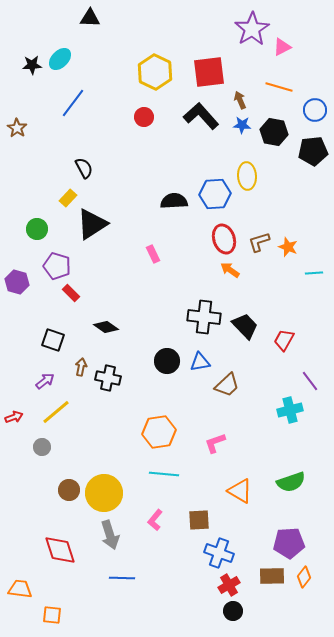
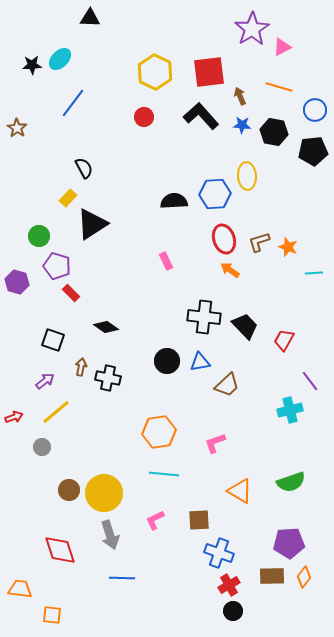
brown arrow at (240, 100): moved 4 px up
green circle at (37, 229): moved 2 px right, 7 px down
pink rectangle at (153, 254): moved 13 px right, 7 px down
pink L-shape at (155, 520): rotated 25 degrees clockwise
